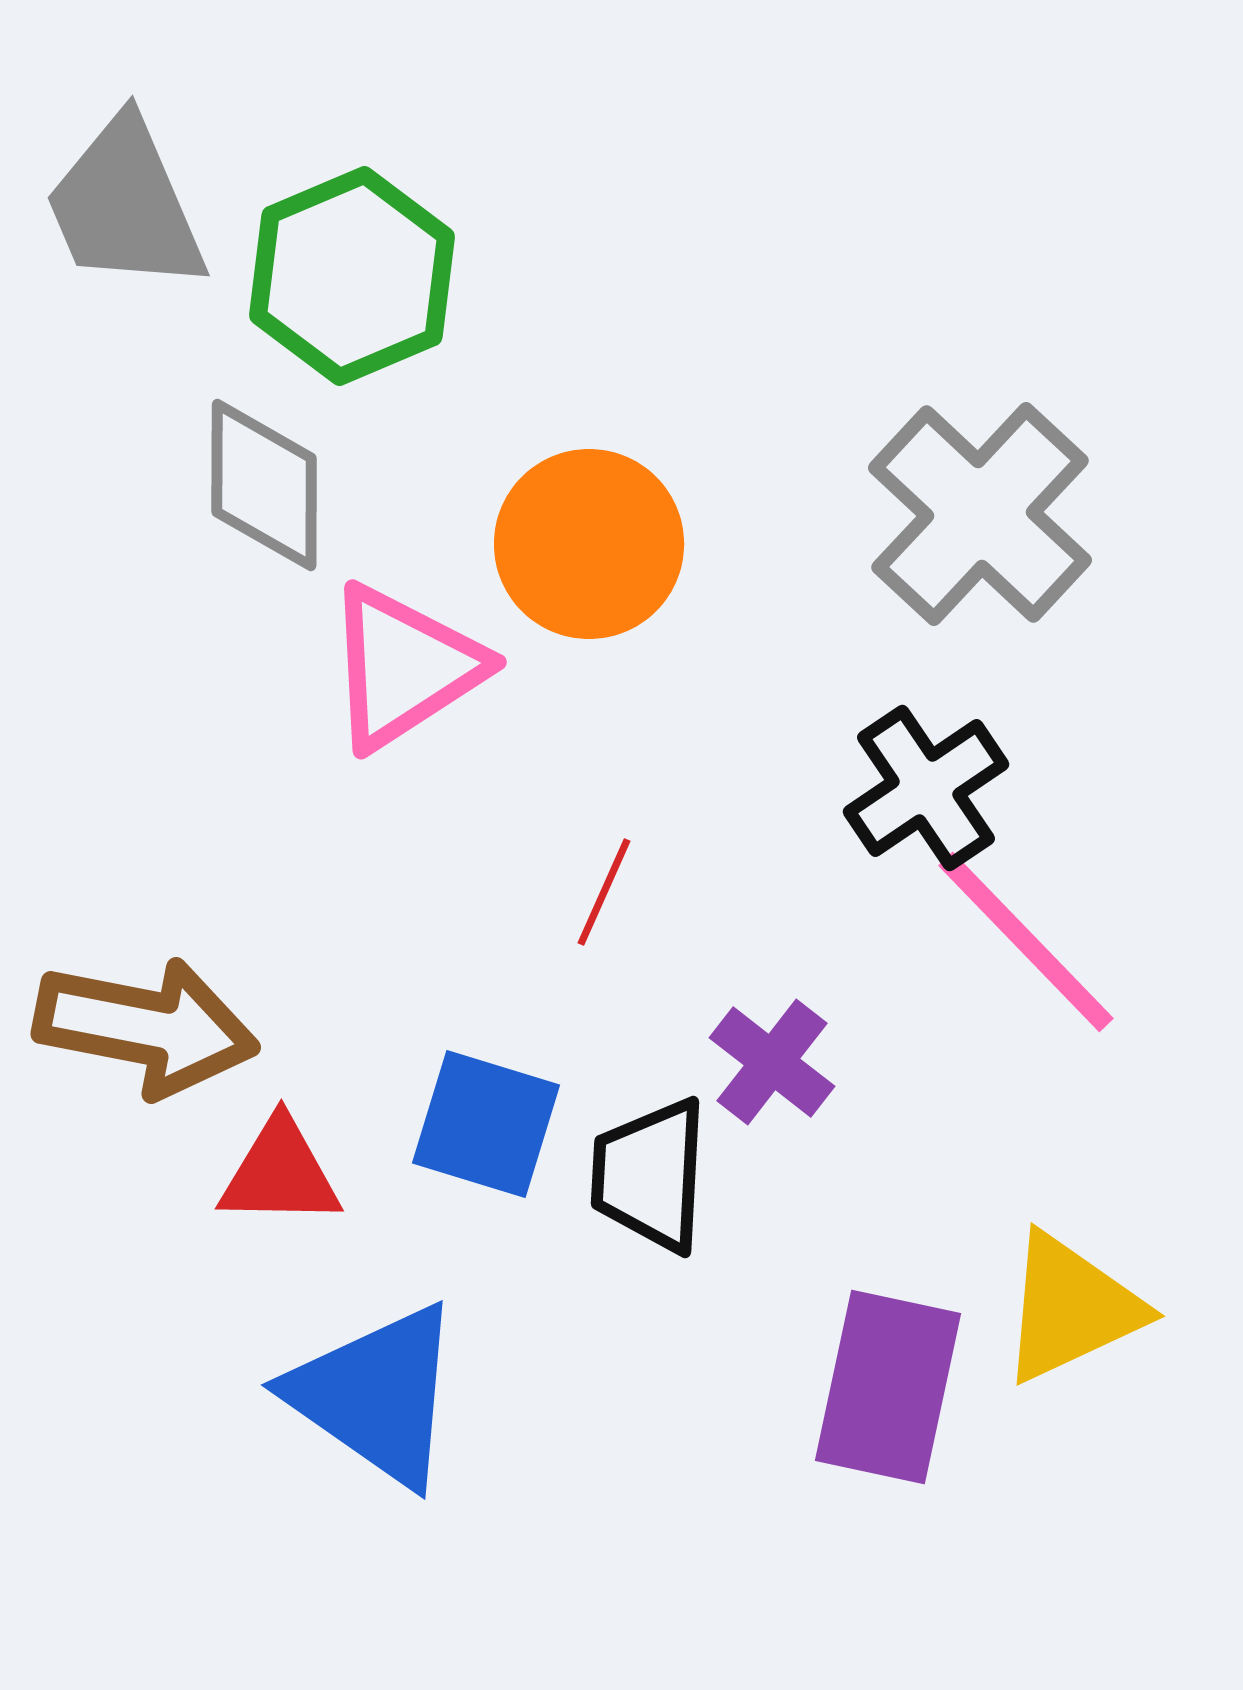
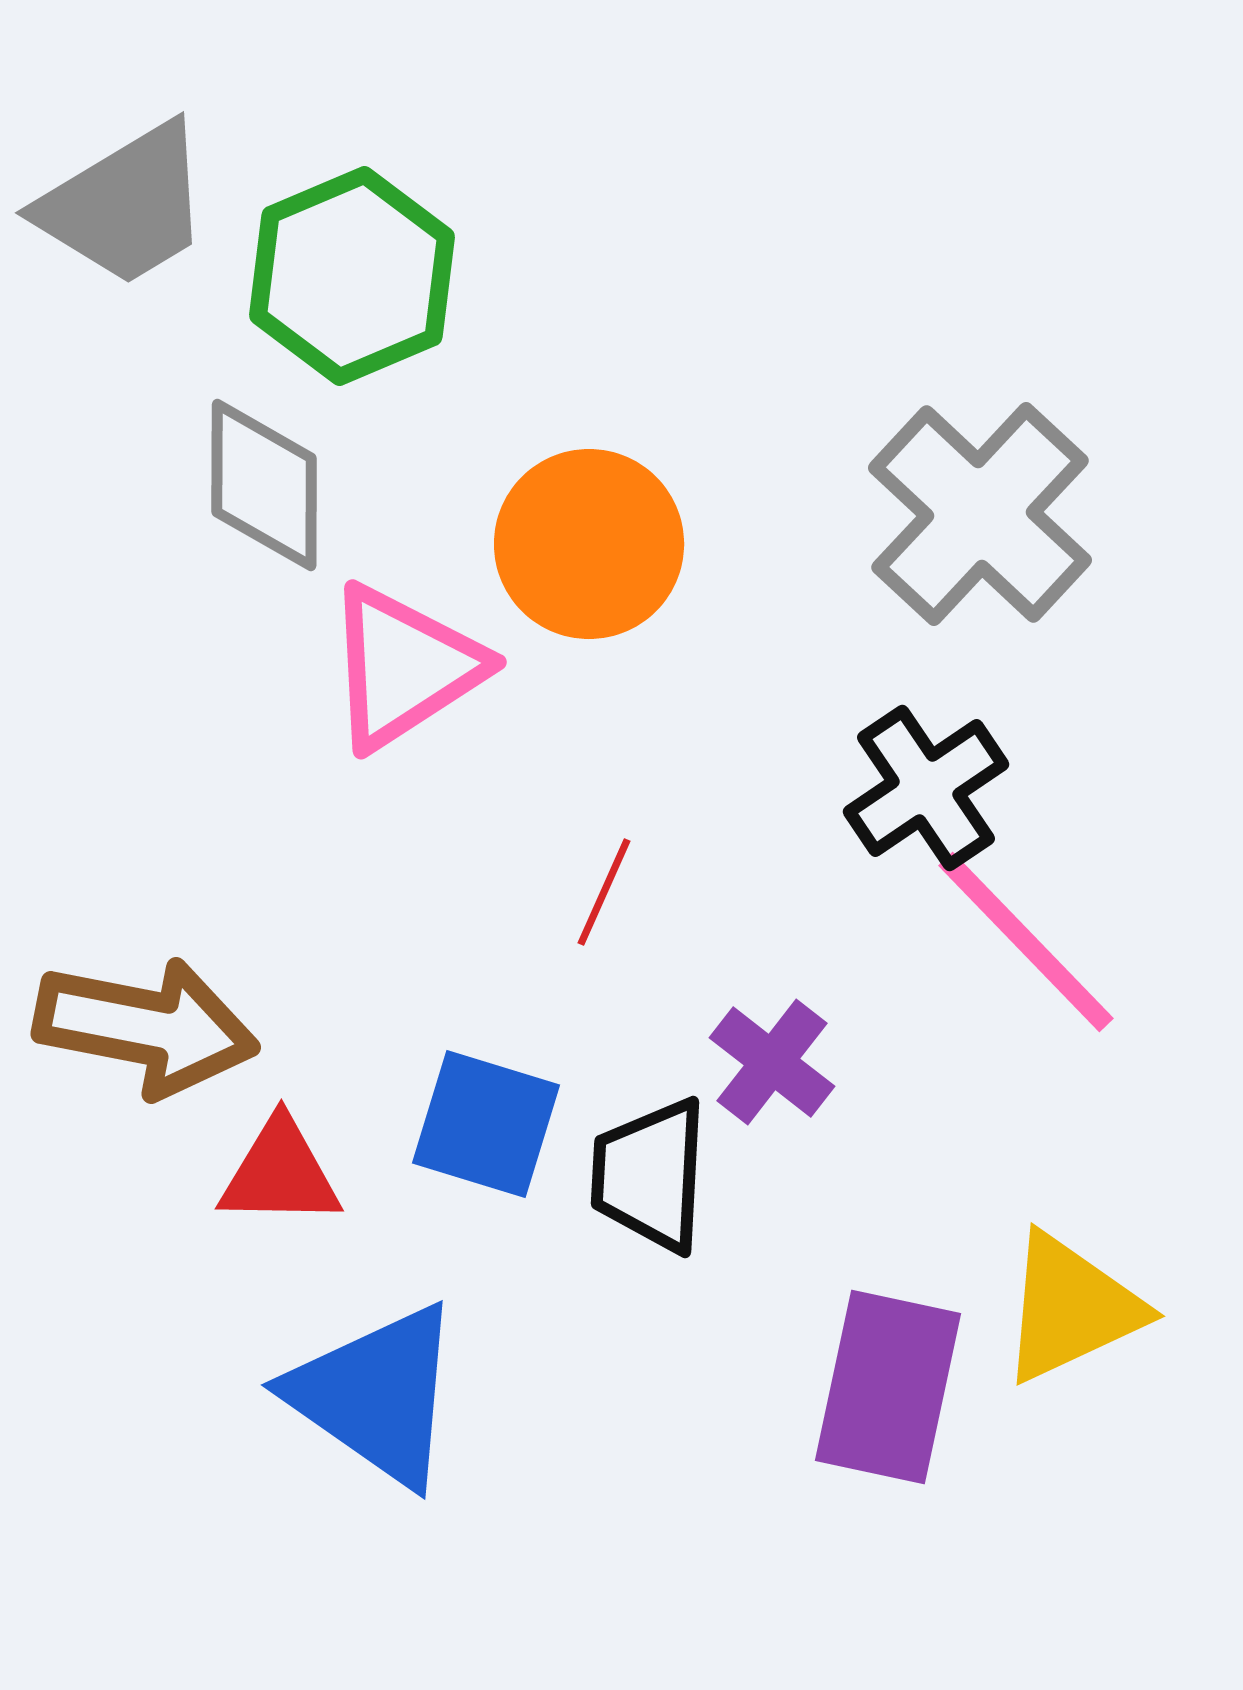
gray trapezoid: rotated 98 degrees counterclockwise
